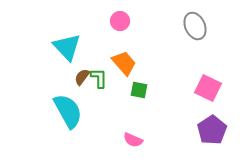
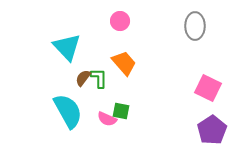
gray ellipse: rotated 24 degrees clockwise
brown semicircle: moved 1 px right, 1 px down
green square: moved 18 px left, 21 px down
pink semicircle: moved 26 px left, 21 px up
